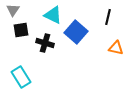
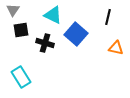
blue square: moved 2 px down
